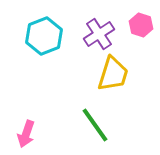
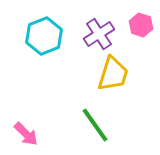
pink arrow: rotated 64 degrees counterclockwise
